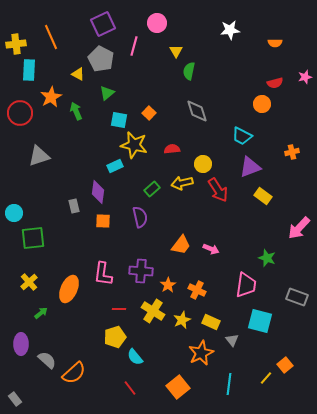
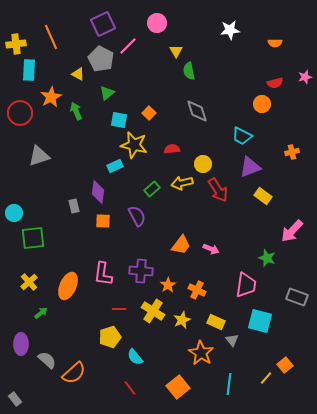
pink line at (134, 46): moved 6 px left; rotated 30 degrees clockwise
green semicircle at (189, 71): rotated 24 degrees counterclockwise
purple semicircle at (140, 217): moved 3 px left, 1 px up; rotated 15 degrees counterclockwise
pink arrow at (299, 228): moved 7 px left, 3 px down
orange ellipse at (69, 289): moved 1 px left, 3 px up
yellow rectangle at (211, 322): moved 5 px right
yellow pentagon at (115, 337): moved 5 px left
orange star at (201, 353): rotated 15 degrees counterclockwise
